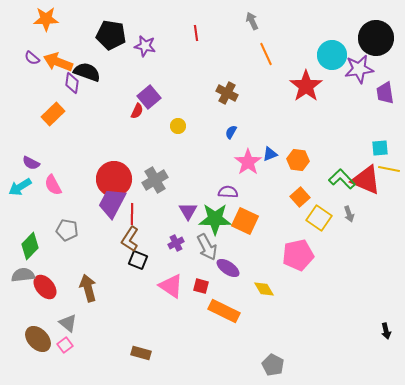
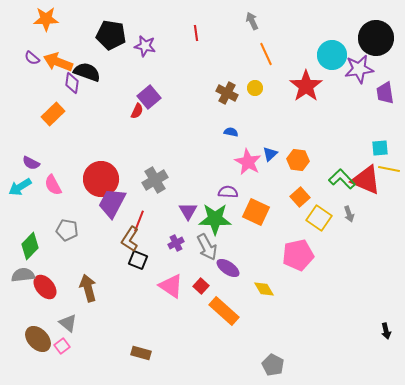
yellow circle at (178, 126): moved 77 px right, 38 px up
blue semicircle at (231, 132): rotated 72 degrees clockwise
blue triangle at (270, 154): rotated 21 degrees counterclockwise
pink star at (248, 162): rotated 8 degrees counterclockwise
red circle at (114, 179): moved 13 px left
red line at (132, 214): moved 7 px right, 7 px down; rotated 20 degrees clockwise
orange square at (245, 221): moved 11 px right, 9 px up
red square at (201, 286): rotated 28 degrees clockwise
orange rectangle at (224, 311): rotated 16 degrees clockwise
pink square at (65, 345): moved 3 px left, 1 px down
